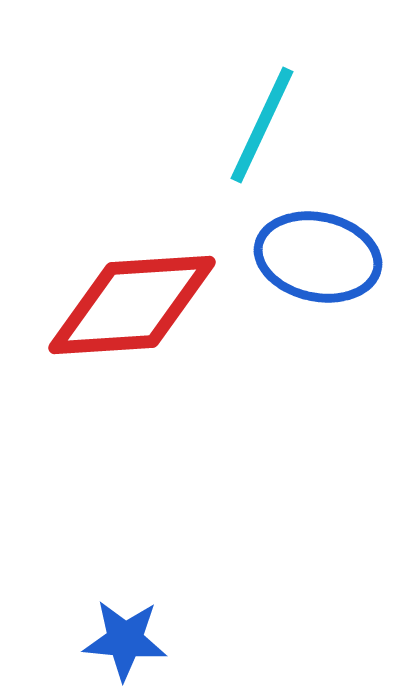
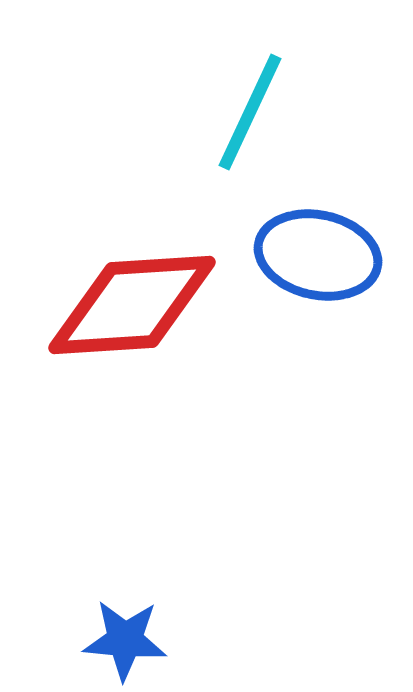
cyan line: moved 12 px left, 13 px up
blue ellipse: moved 2 px up
